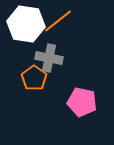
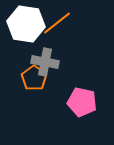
orange line: moved 1 px left, 2 px down
gray cross: moved 4 px left, 4 px down
